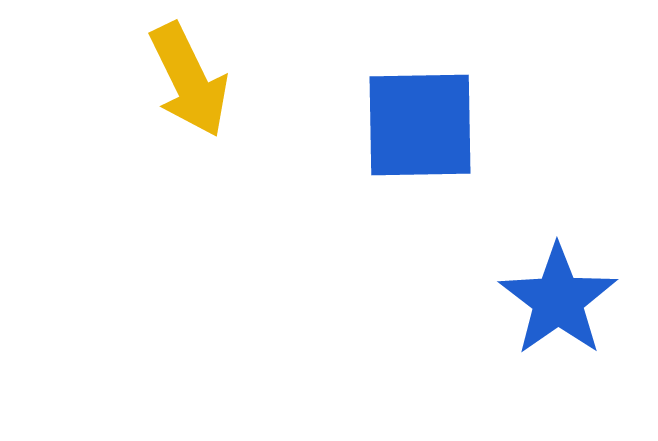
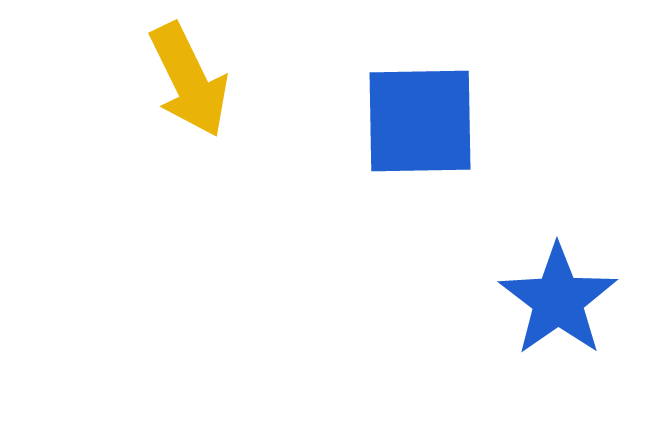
blue square: moved 4 px up
